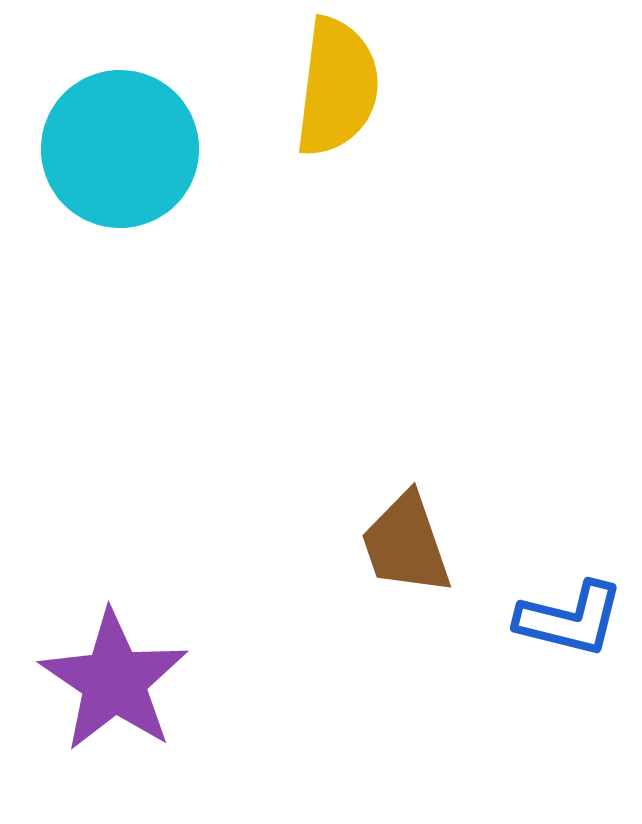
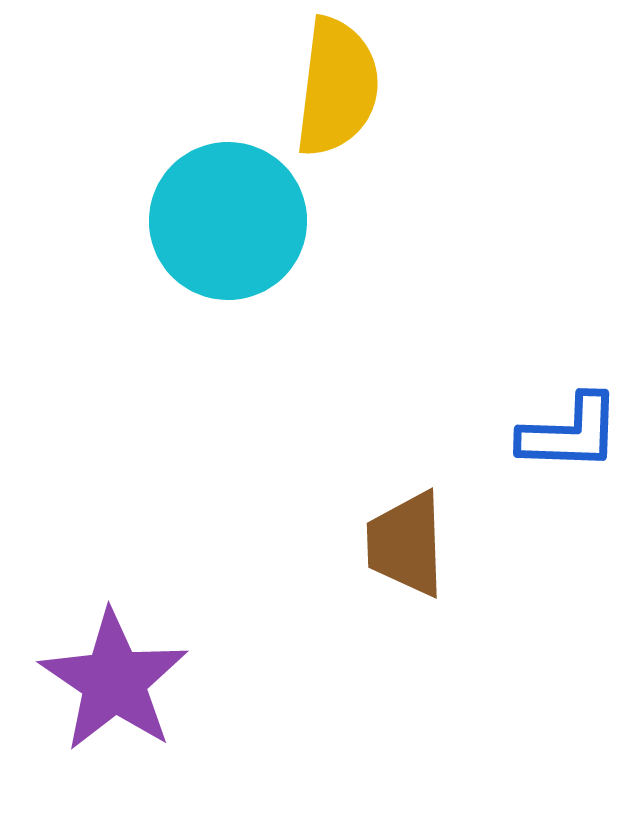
cyan circle: moved 108 px right, 72 px down
brown trapezoid: rotated 17 degrees clockwise
blue L-shape: moved 186 px up; rotated 12 degrees counterclockwise
